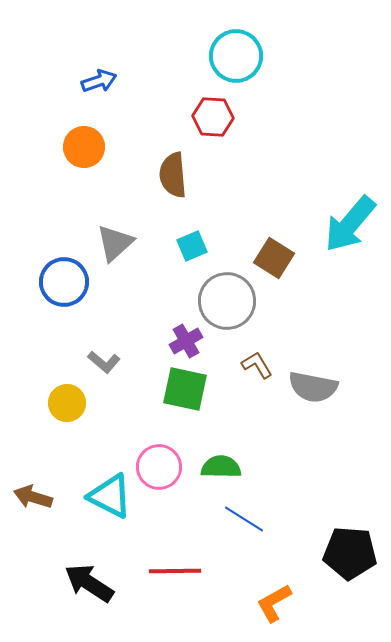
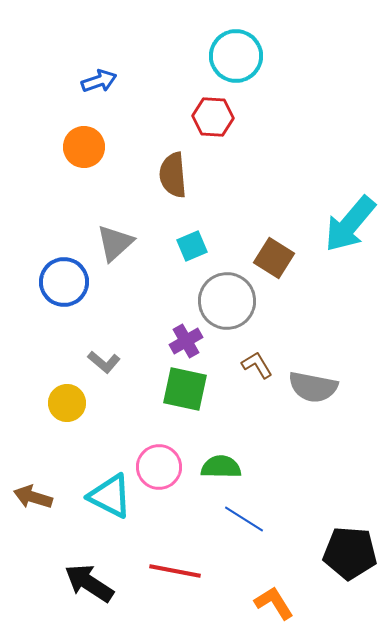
red line: rotated 12 degrees clockwise
orange L-shape: rotated 87 degrees clockwise
